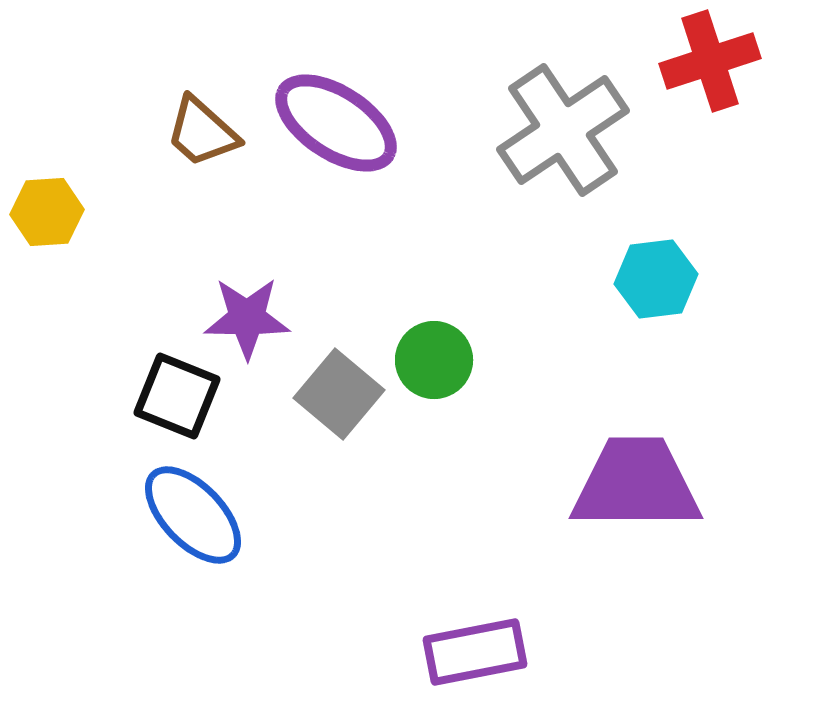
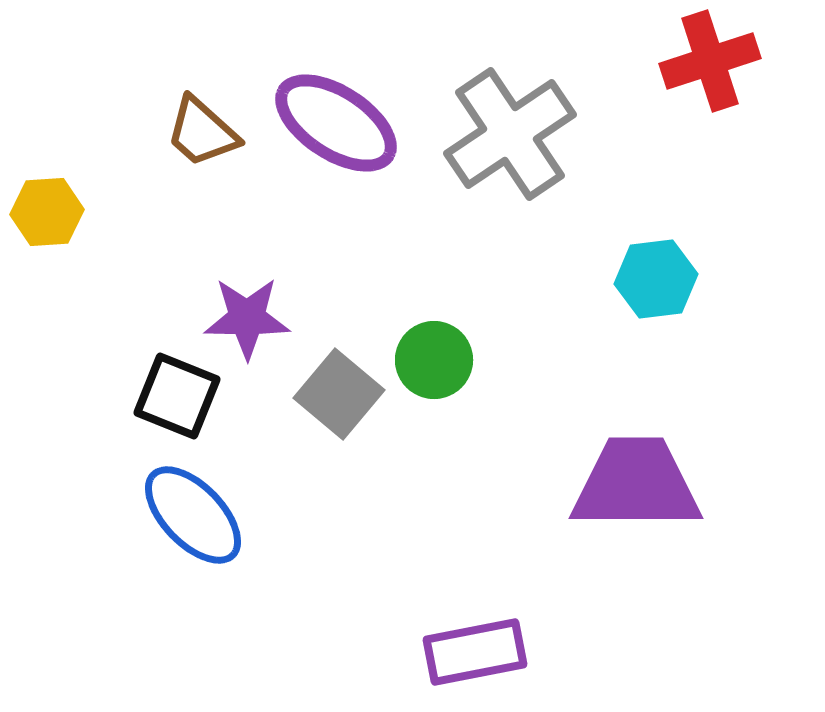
gray cross: moved 53 px left, 4 px down
